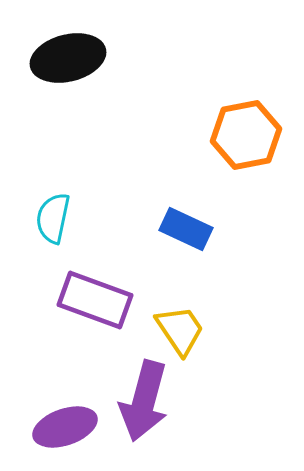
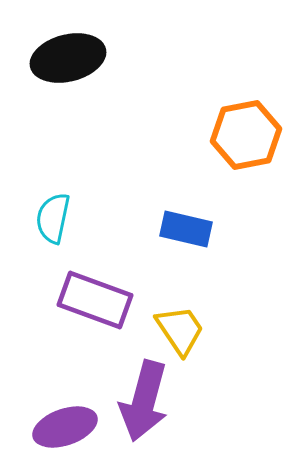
blue rectangle: rotated 12 degrees counterclockwise
